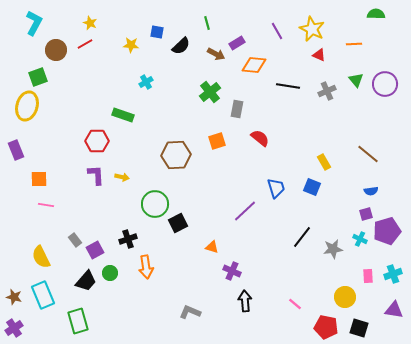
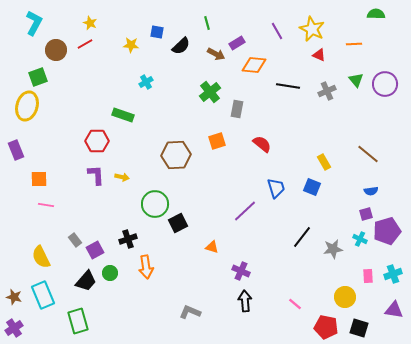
red semicircle at (260, 138): moved 2 px right, 6 px down
purple cross at (232, 271): moved 9 px right
